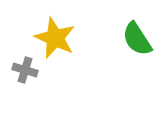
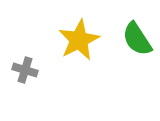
yellow star: moved 24 px right, 2 px down; rotated 21 degrees clockwise
